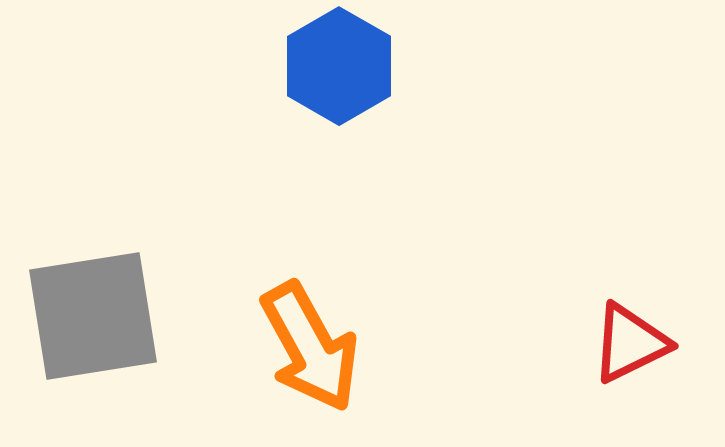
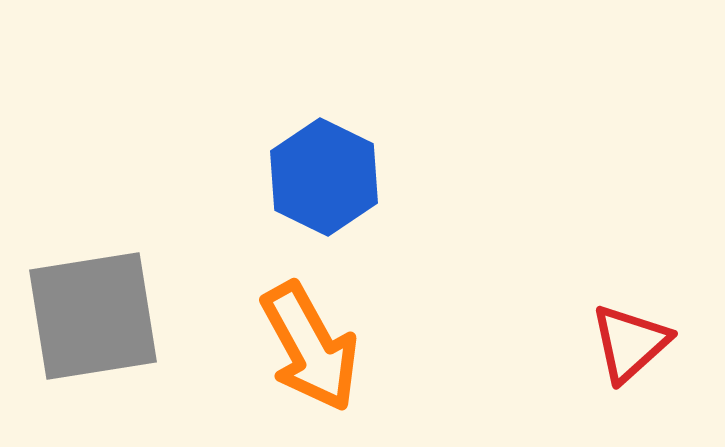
blue hexagon: moved 15 px left, 111 px down; rotated 4 degrees counterclockwise
red triangle: rotated 16 degrees counterclockwise
